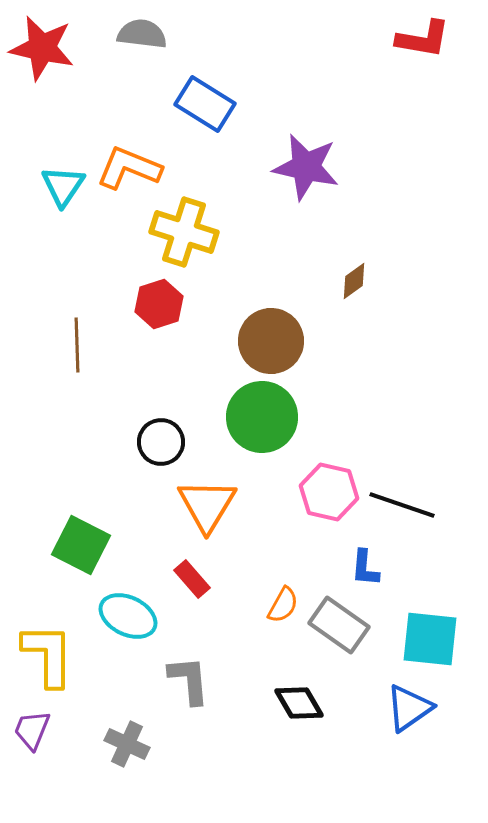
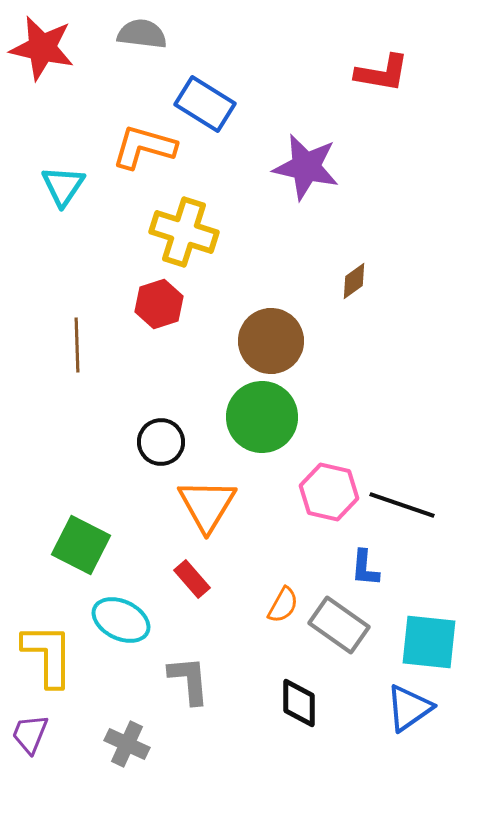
red L-shape: moved 41 px left, 34 px down
orange L-shape: moved 15 px right, 21 px up; rotated 6 degrees counterclockwise
cyan ellipse: moved 7 px left, 4 px down
cyan square: moved 1 px left, 3 px down
black diamond: rotated 30 degrees clockwise
purple trapezoid: moved 2 px left, 4 px down
